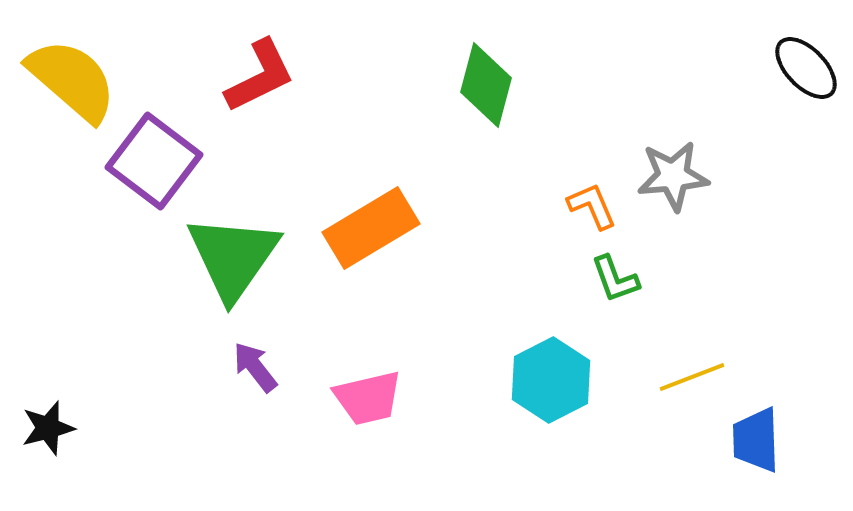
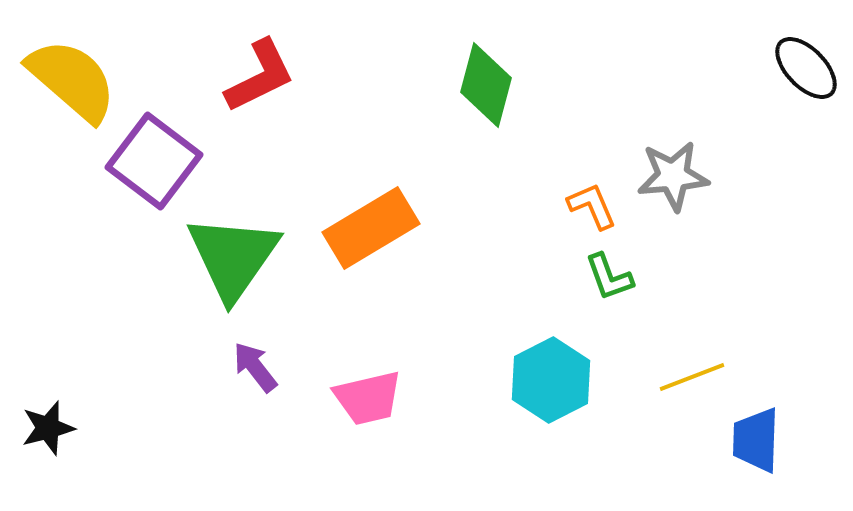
green L-shape: moved 6 px left, 2 px up
blue trapezoid: rotated 4 degrees clockwise
